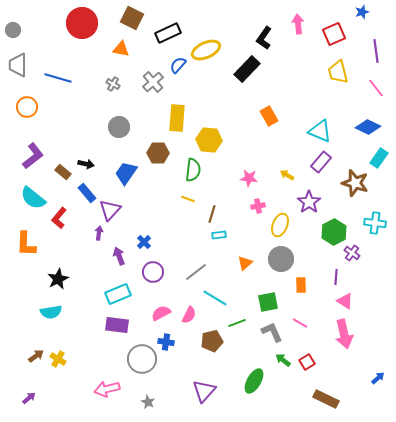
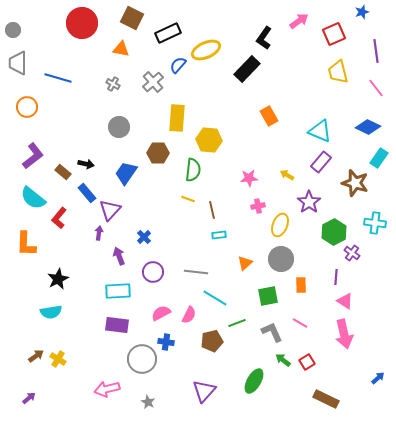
pink arrow at (298, 24): moved 1 px right, 3 px up; rotated 60 degrees clockwise
gray trapezoid at (18, 65): moved 2 px up
pink star at (249, 178): rotated 12 degrees counterclockwise
brown line at (212, 214): moved 4 px up; rotated 30 degrees counterclockwise
blue cross at (144, 242): moved 5 px up
gray line at (196, 272): rotated 45 degrees clockwise
cyan rectangle at (118, 294): moved 3 px up; rotated 20 degrees clockwise
green square at (268, 302): moved 6 px up
